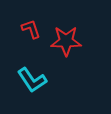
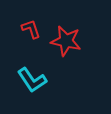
red star: rotated 12 degrees clockwise
